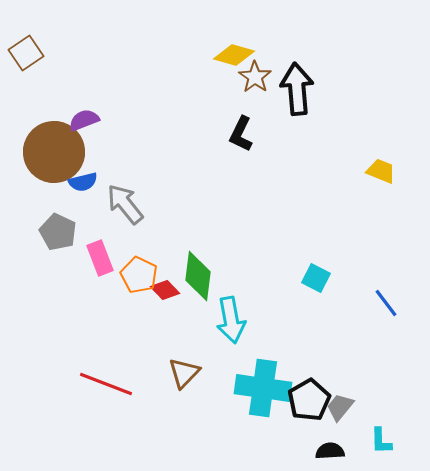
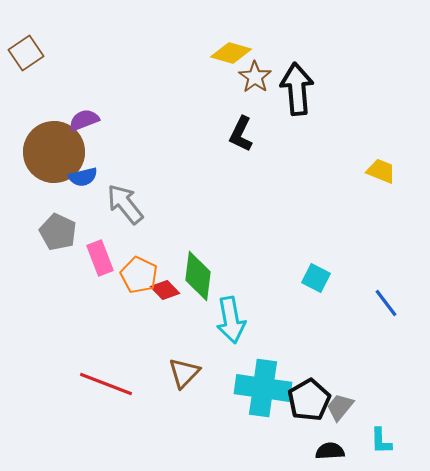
yellow diamond: moved 3 px left, 2 px up
blue semicircle: moved 5 px up
